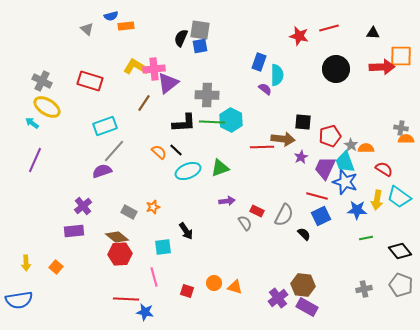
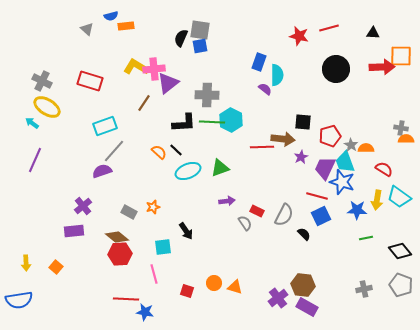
blue star at (345, 182): moved 3 px left
pink line at (154, 277): moved 3 px up
